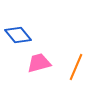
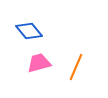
blue diamond: moved 11 px right, 4 px up
